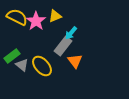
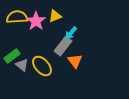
yellow semicircle: rotated 30 degrees counterclockwise
